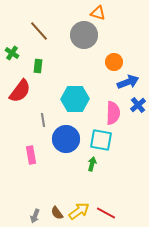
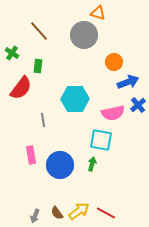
red semicircle: moved 1 px right, 3 px up
pink semicircle: rotated 75 degrees clockwise
blue circle: moved 6 px left, 26 px down
